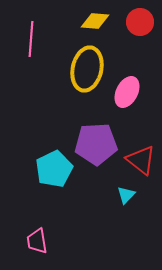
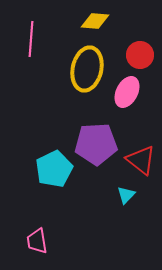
red circle: moved 33 px down
